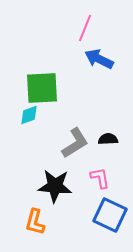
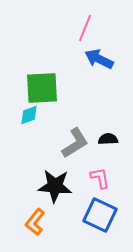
blue square: moved 10 px left
orange L-shape: rotated 24 degrees clockwise
